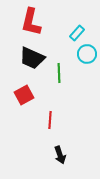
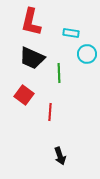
cyan rectangle: moved 6 px left; rotated 56 degrees clockwise
red square: rotated 24 degrees counterclockwise
red line: moved 8 px up
black arrow: moved 1 px down
